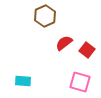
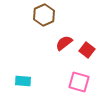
brown hexagon: moved 1 px left, 1 px up
pink square: moved 1 px left
